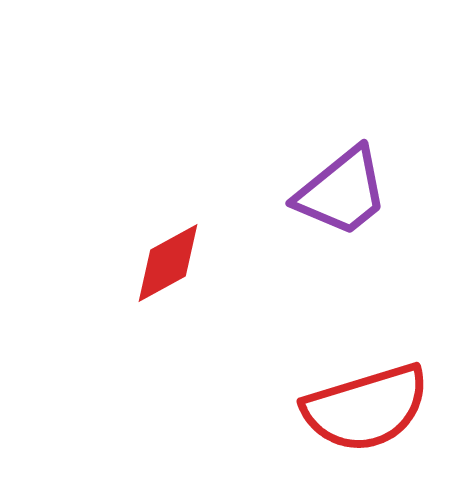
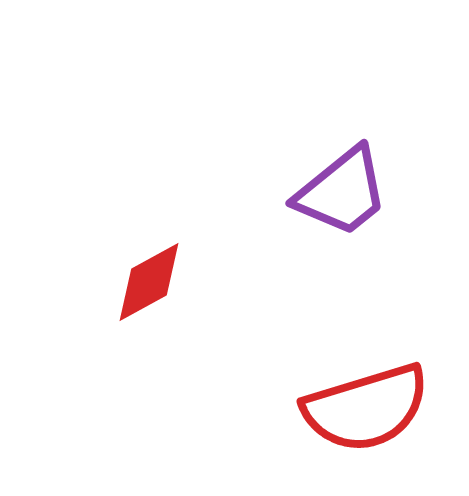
red diamond: moved 19 px left, 19 px down
